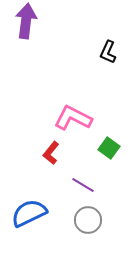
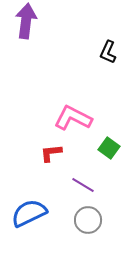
red L-shape: rotated 45 degrees clockwise
